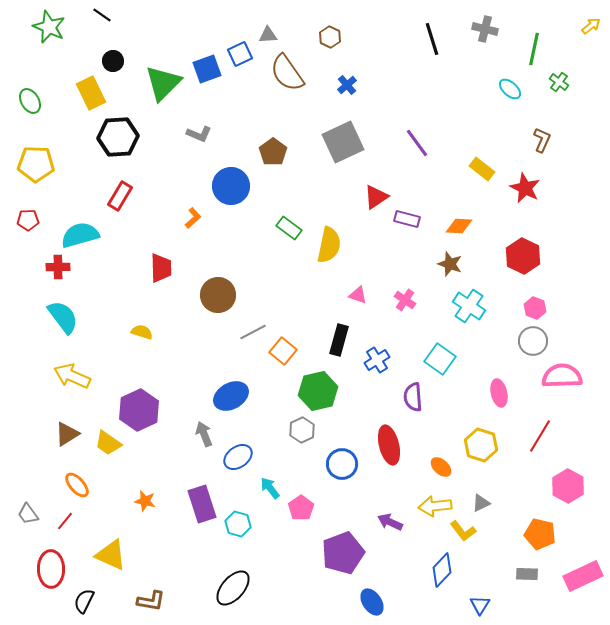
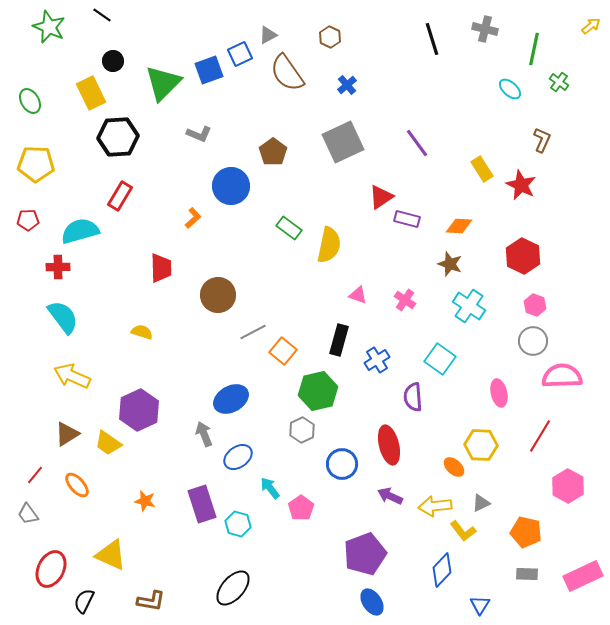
gray triangle at (268, 35): rotated 24 degrees counterclockwise
blue square at (207, 69): moved 2 px right, 1 px down
yellow rectangle at (482, 169): rotated 20 degrees clockwise
red star at (525, 188): moved 4 px left, 3 px up
red triangle at (376, 197): moved 5 px right
cyan semicircle at (80, 235): moved 4 px up
pink hexagon at (535, 308): moved 3 px up
blue ellipse at (231, 396): moved 3 px down
yellow hexagon at (481, 445): rotated 16 degrees counterclockwise
orange ellipse at (441, 467): moved 13 px right
red line at (65, 521): moved 30 px left, 46 px up
purple arrow at (390, 522): moved 26 px up
orange pentagon at (540, 534): moved 14 px left, 2 px up
purple pentagon at (343, 553): moved 22 px right, 1 px down
red ellipse at (51, 569): rotated 27 degrees clockwise
